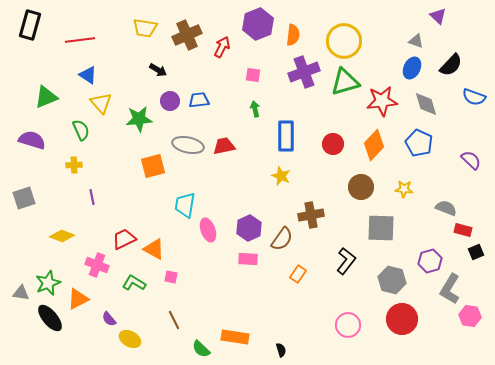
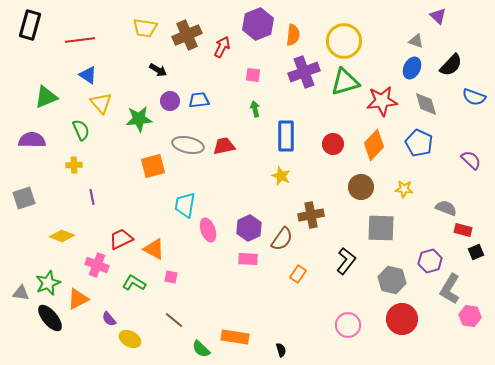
purple semicircle at (32, 140): rotated 16 degrees counterclockwise
red trapezoid at (124, 239): moved 3 px left
brown line at (174, 320): rotated 24 degrees counterclockwise
